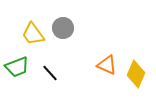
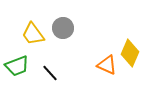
green trapezoid: moved 1 px up
yellow diamond: moved 6 px left, 21 px up
